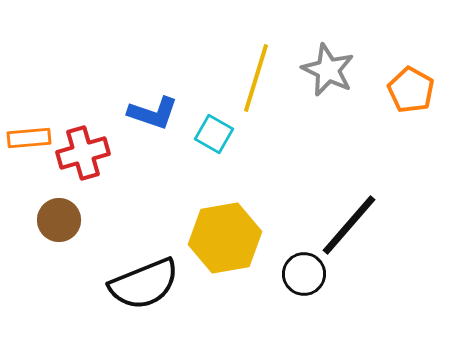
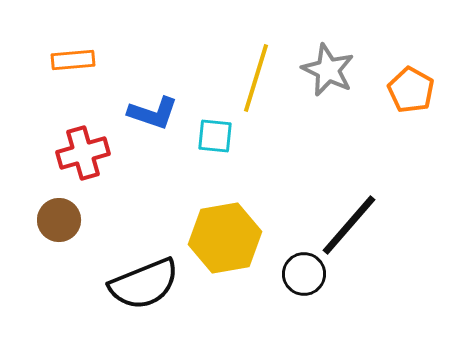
cyan square: moved 1 px right, 2 px down; rotated 24 degrees counterclockwise
orange rectangle: moved 44 px right, 78 px up
